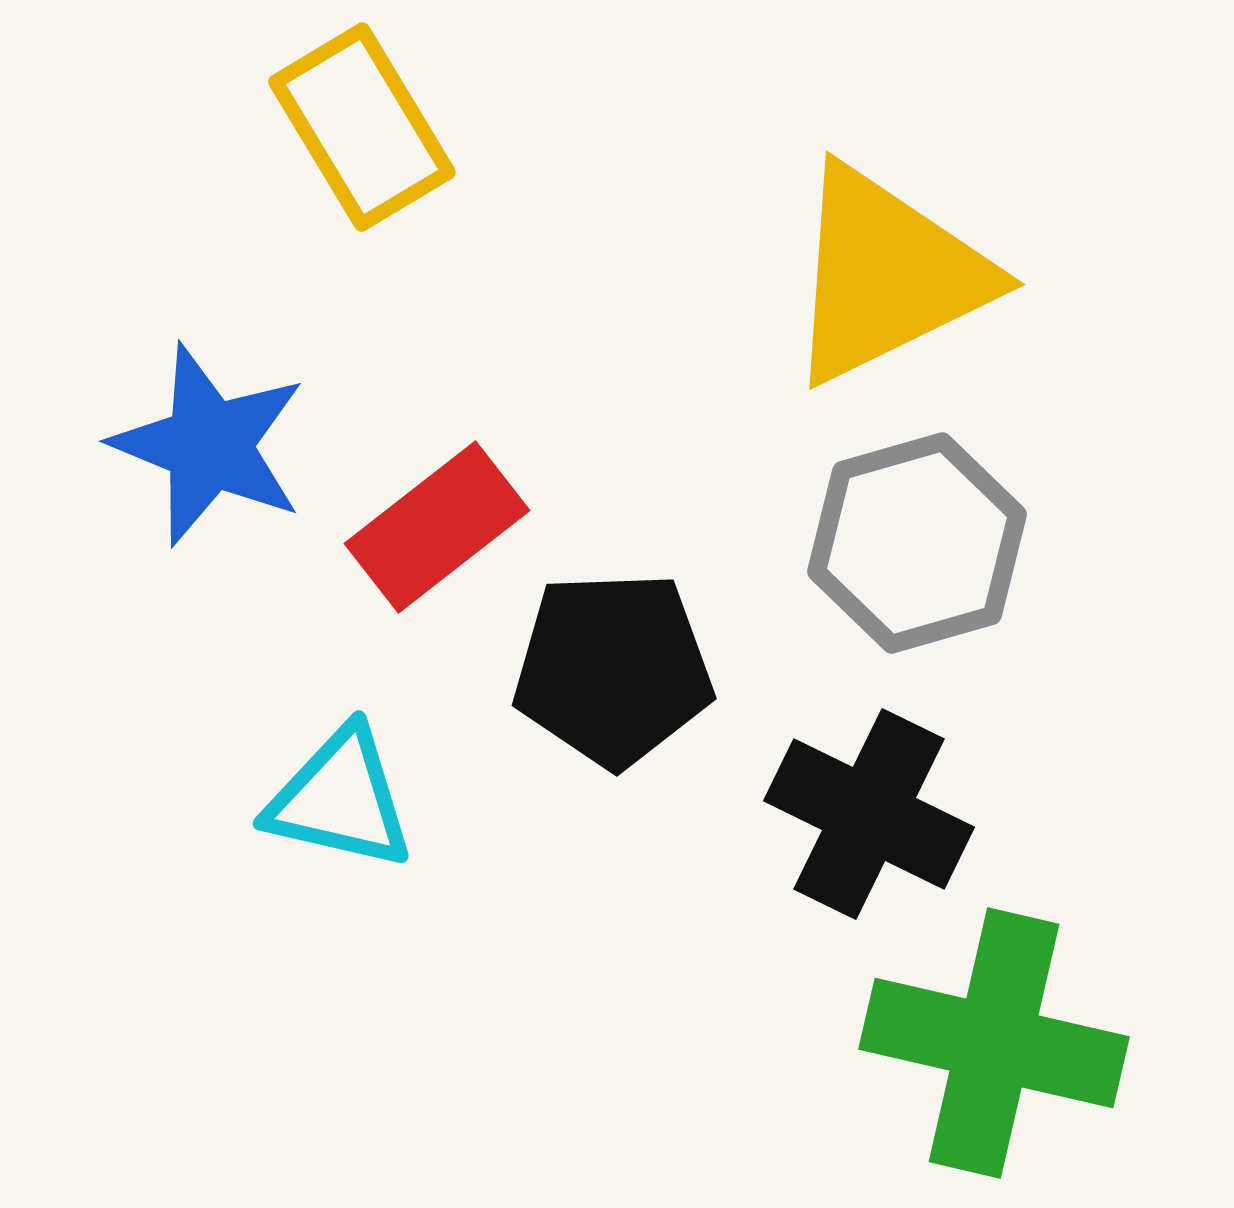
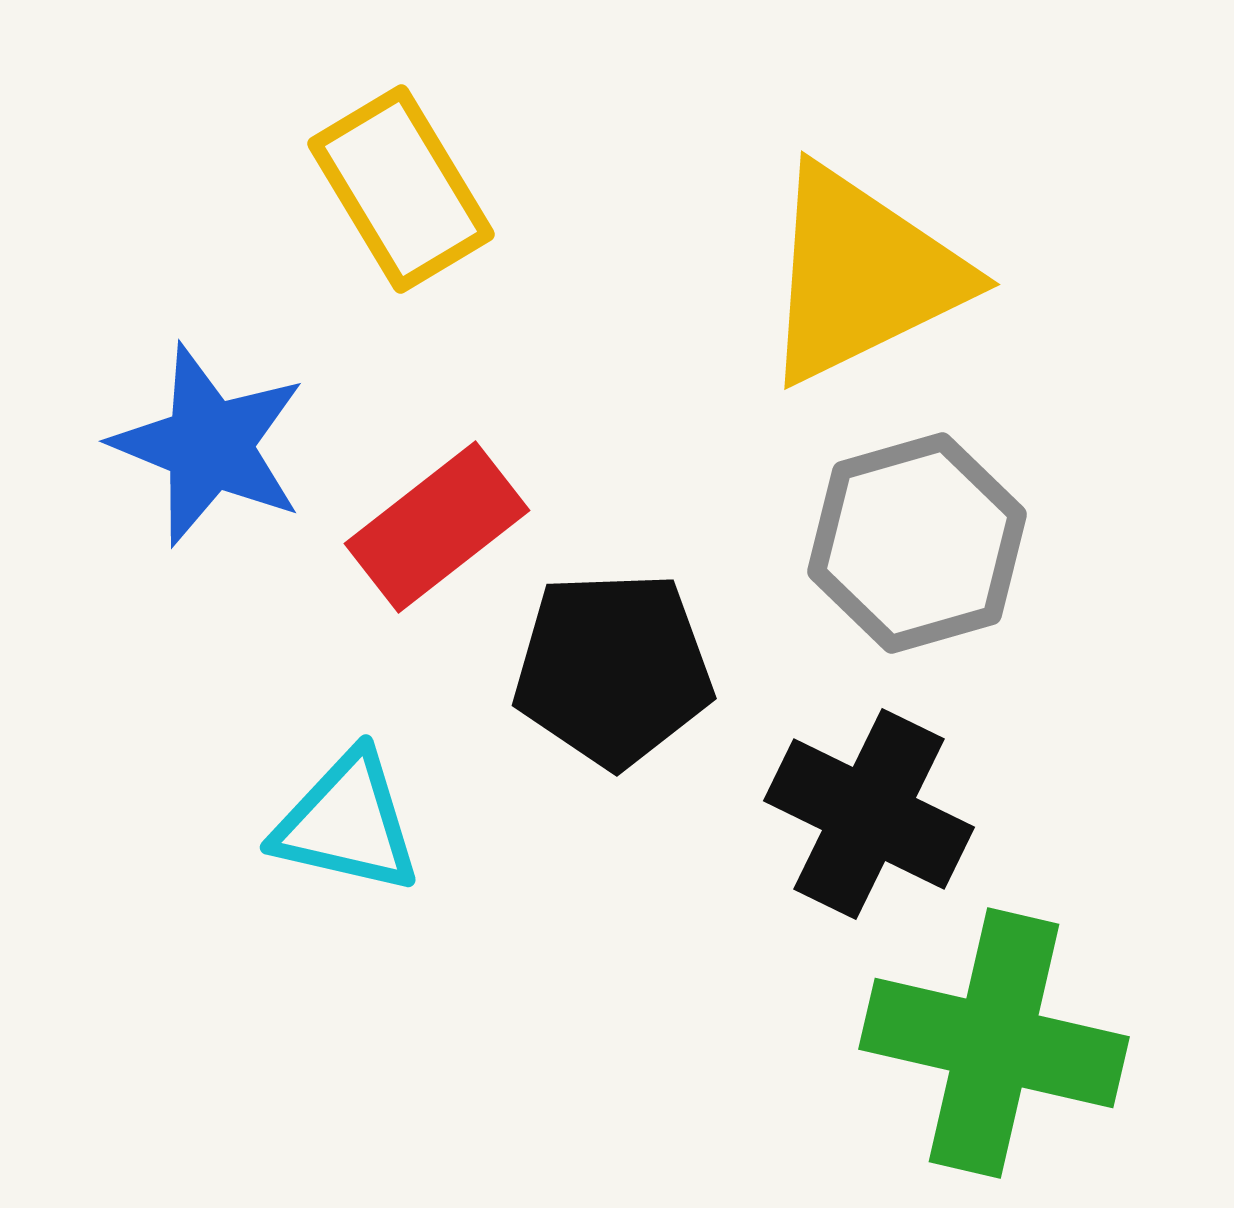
yellow rectangle: moved 39 px right, 62 px down
yellow triangle: moved 25 px left
cyan triangle: moved 7 px right, 24 px down
